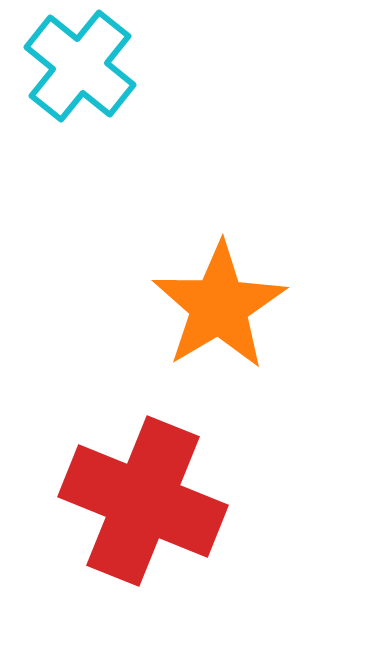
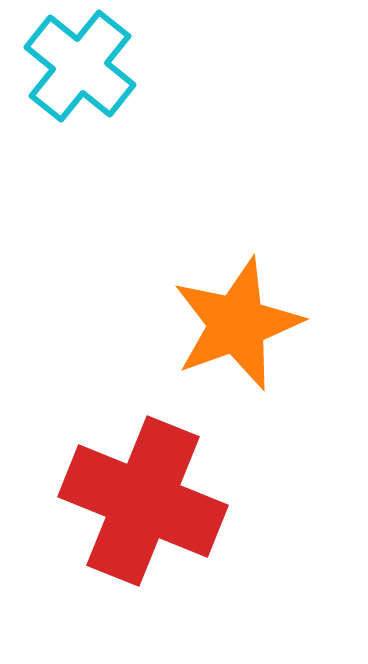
orange star: moved 18 px right, 18 px down; rotated 11 degrees clockwise
